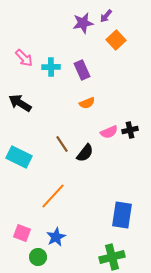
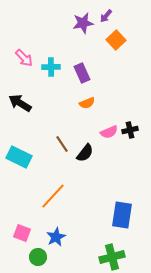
purple rectangle: moved 3 px down
